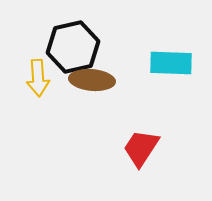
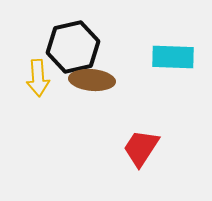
cyan rectangle: moved 2 px right, 6 px up
